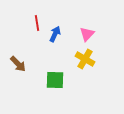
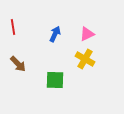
red line: moved 24 px left, 4 px down
pink triangle: rotated 21 degrees clockwise
